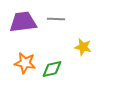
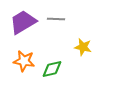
purple trapezoid: rotated 24 degrees counterclockwise
orange star: moved 1 px left, 2 px up
